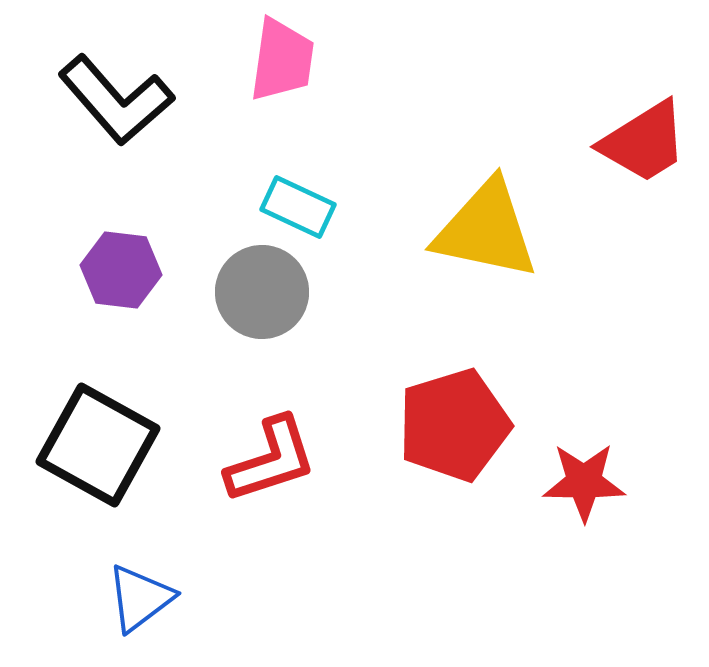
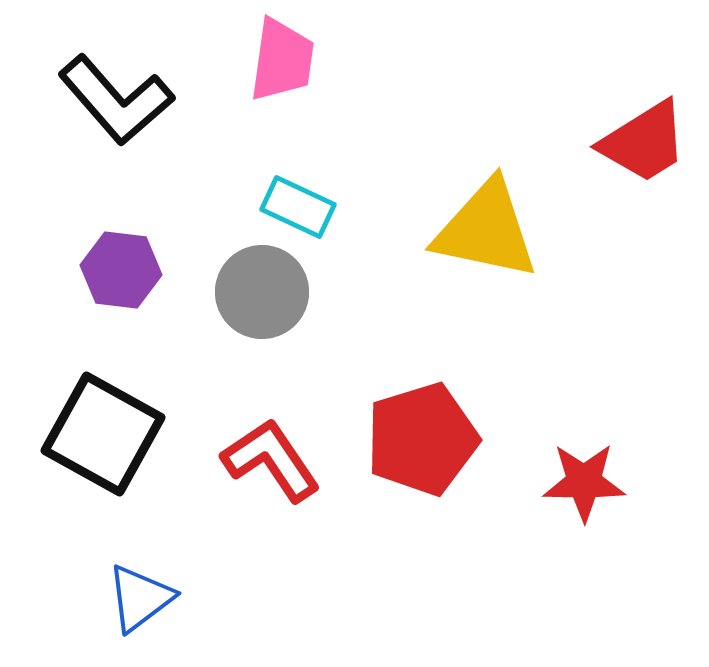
red pentagon: moved 32 px left, 14 px down
black square: moved 5 px right, 11 px up
red L-shape: rotated 106 degrees counterclockwise
